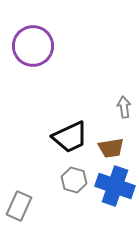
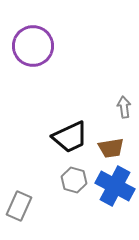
blue cross: rotated 9 degrees clockwise
